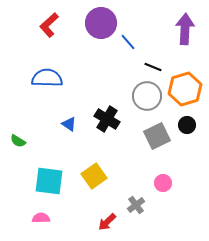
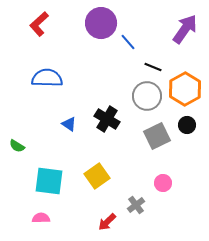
red L-shape: moved 10 px left, 1 px up
purple arrow: rotated 32 degrees clockwise
orange hexagon: rotated 12 degrees counterclockwise
green semicircle: moved 1 px left, 5 px down
yellow square: moved 3 px right
